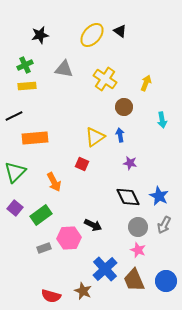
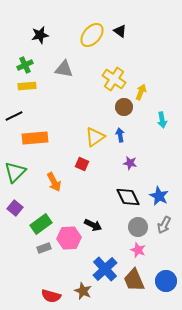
yellow cross: moved 9 px right
yellow arrow: moved 5 px left, 9 px down
green rectangle: moved 9 px down
